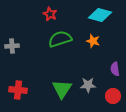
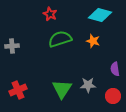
red cross: rotated 30 degrees counterclockwise
